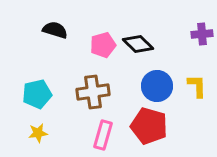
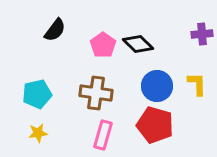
black semicircle: rotated 110 degrees clockwise
pink pentagon: rotated 20 degrees counterclockwise
yellow L-shape: moved 2 px up
brown cross: moved 3 px right, 1 px down; rotated 16 degrees clockwise
red pentagon: moved 6 px right, 1 px up
